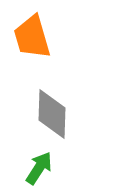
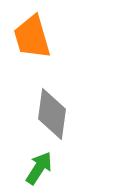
gray diamond: rotated 6 degrees clockwise
